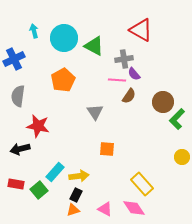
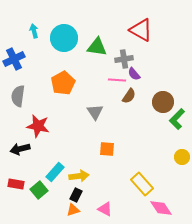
green triangle: moved 3 px right, 1 px down; rotated 20 degrees counterclockwise
orange pentagon: moved 3 px down
pink diamond: moved 27 px right
